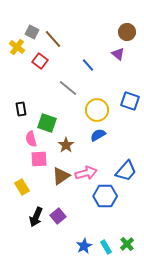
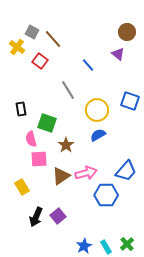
gray line: moved 2 px down; rotated 18 degrees clockwise
blue hexagon: moved 1 px right, 1 px up
